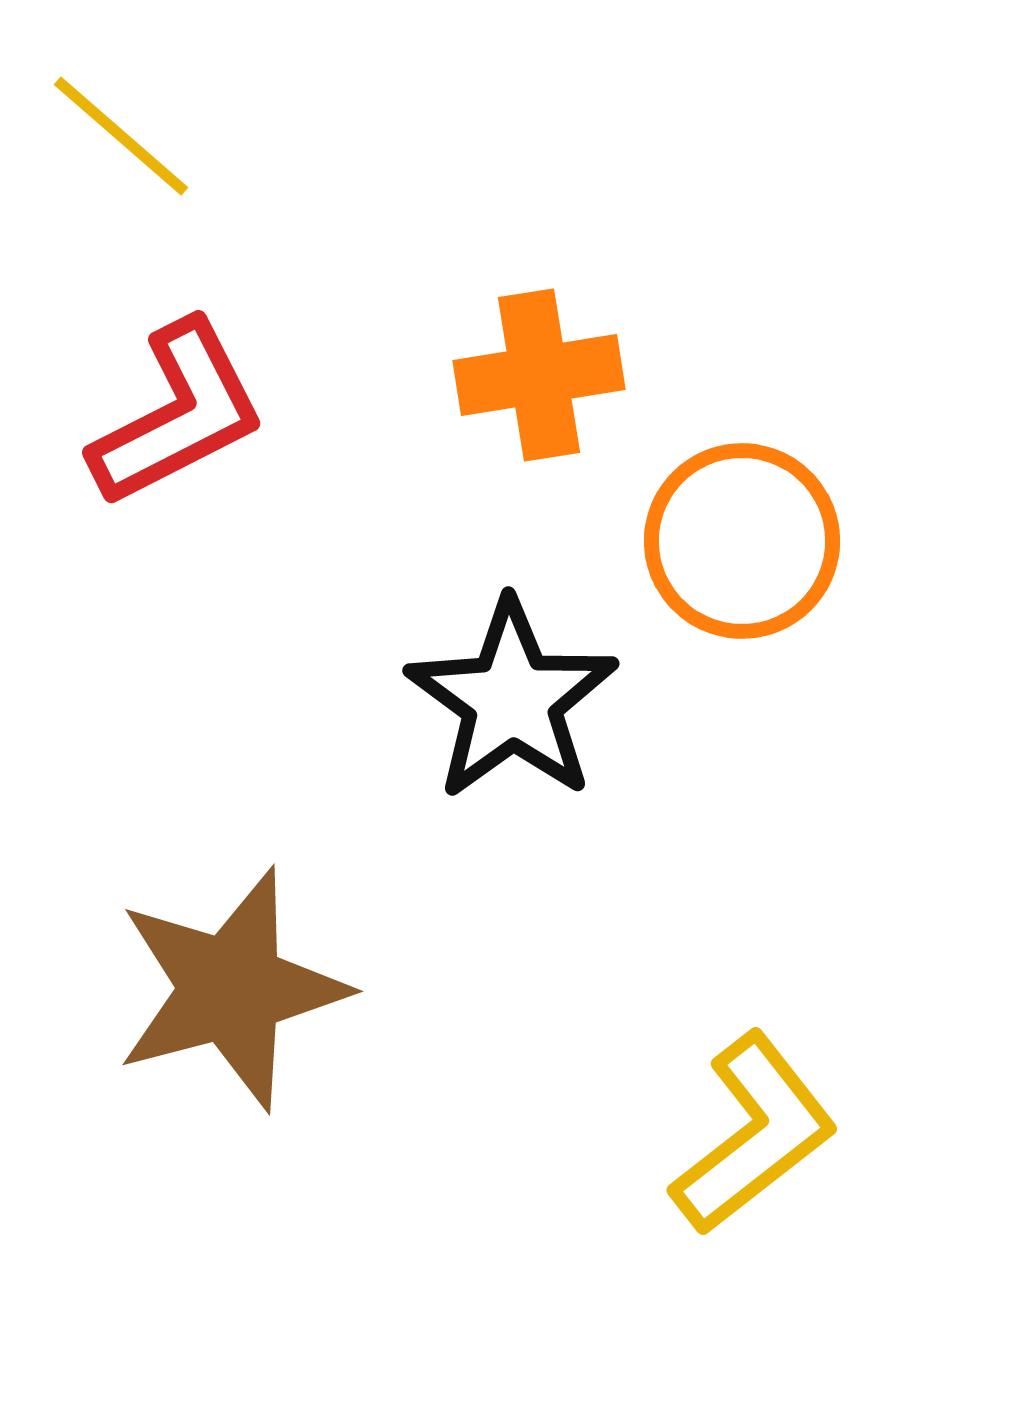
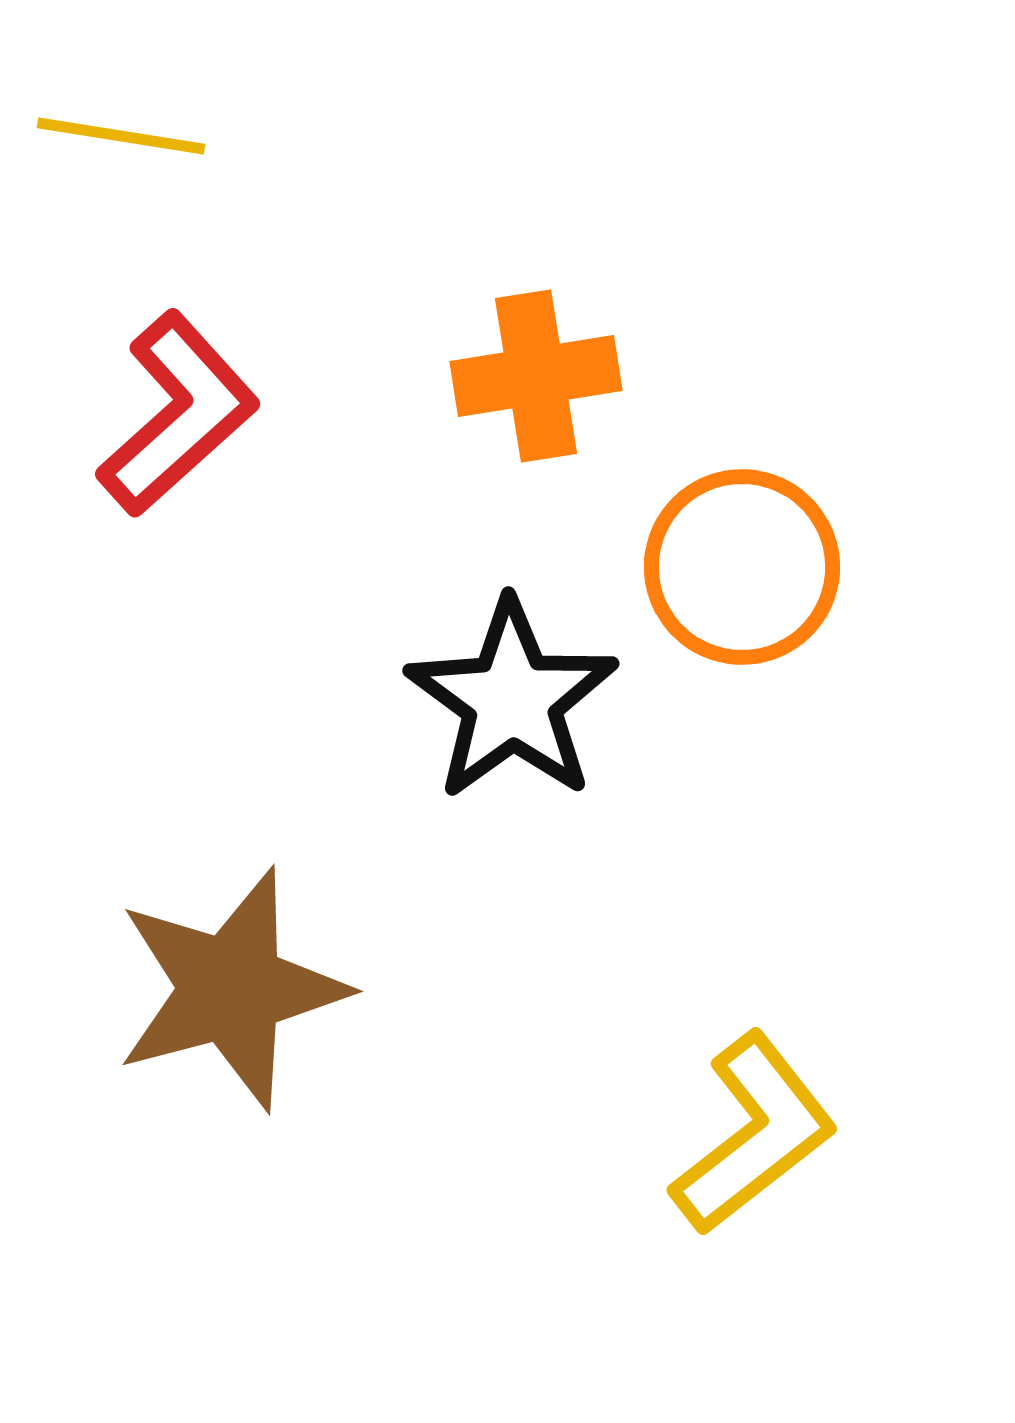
yellow line: rotated 32 degrees counterclockwise
orange cross: moved 3 px left, 1 px down
red L-shape: rotated 15 degrees counterclockwise
orange circle: moved 26 px down
